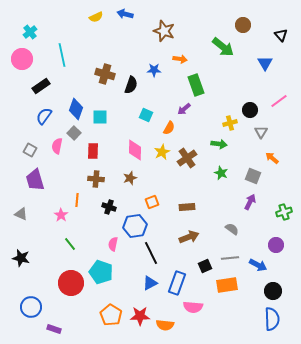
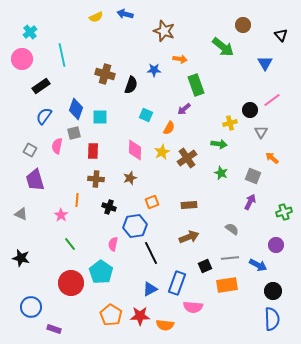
pink line at (279, 101): moved 7 px left, 1 px up
gray square at (74, 133): rotated 32 degrees clockwise
brown rectangle at (187, 207): moved 2 px right, 2 px up
cyan pentagon at (101, 272): rotated 15 degrees clockwise
blue triangle at (150, 283): moved 6 px down
